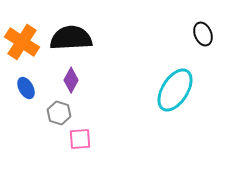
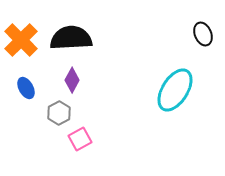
orange cross: moved 1 px left, 2 px up; rotated 12 degrees clockwise
purple diamond: moved 1 px right
gray hexagon: rotated 15 degrees clockwise
pink square: rotated 25 degrees counterclockwise
